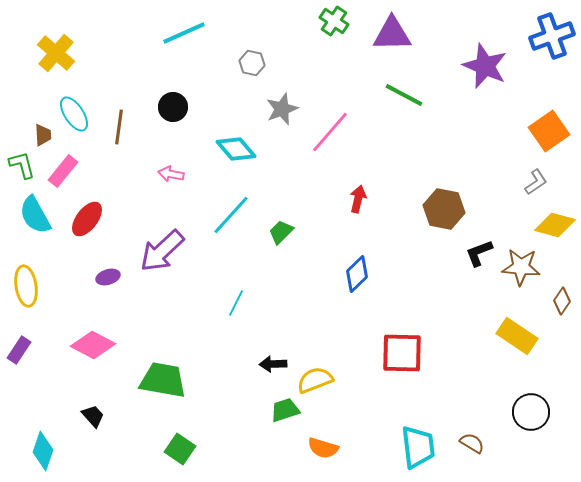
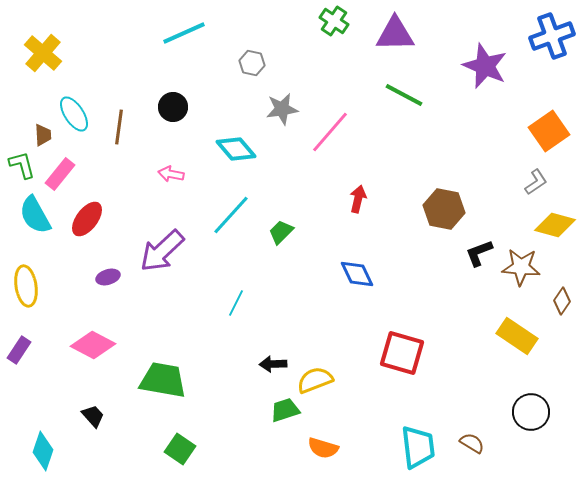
purple triangle at (392, 34): moved 3 px right
yellow cross at (56, 53): moved 13 px left
gray star at (282, 109): rotated 12 degrees clockwise
pink rectangle at (63, 171): moved 3 px left, 3 px down
blue diamond at (357, 274): rotated 72 degrees counterclockwise
red square at (402, 353): rotated 15 degrees clockwise
